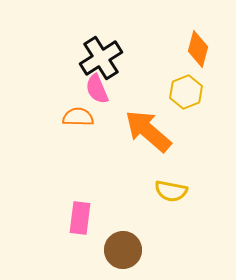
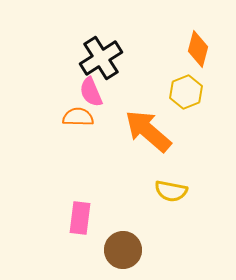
pink semicircle: moved 6 px left, 3 px down
